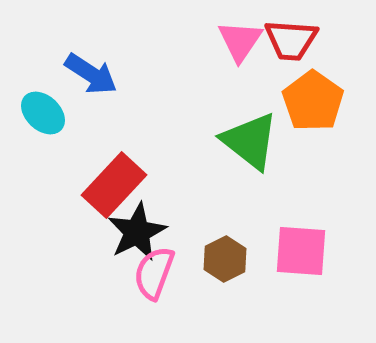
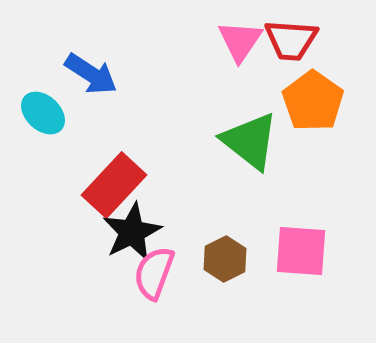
black star: moved 5 px left
